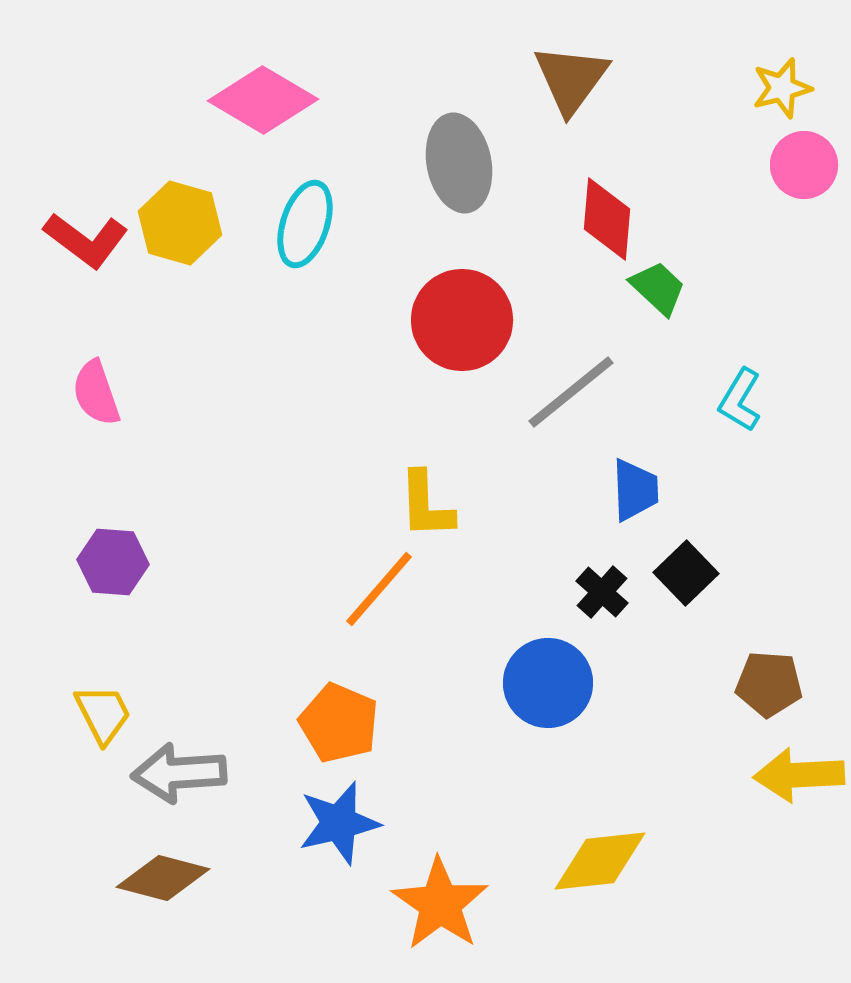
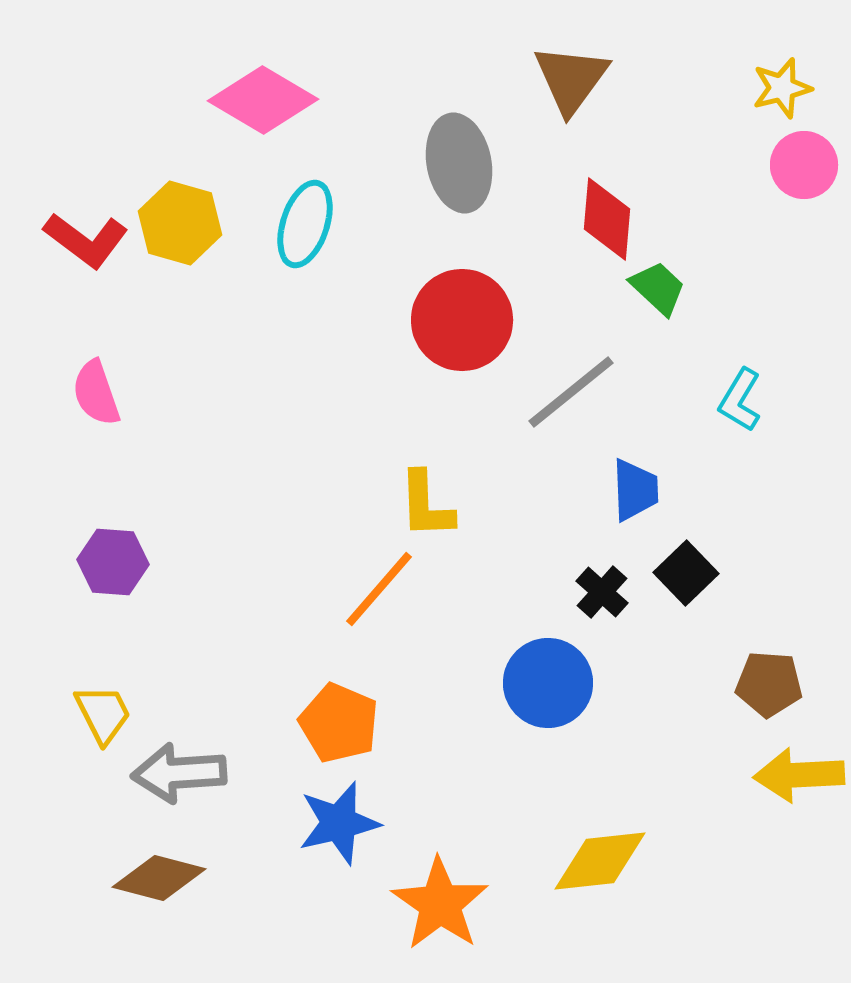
brown diamond: moved 4 px left
